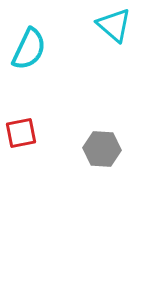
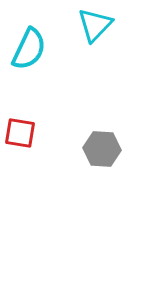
cyan triangle: moved 19 px left; rotated 33 degrees clockwise
red square: moved 1 px left; rotated 20 degrees clockwise
